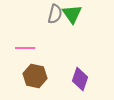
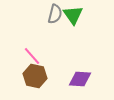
green triangle: moved 1 px right, 1 px down
pink line: moved 7 px right, 8 px down; rotated 48 degrees clockwise
purple diamond: rotated 75 degrees clockwise
